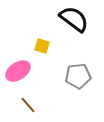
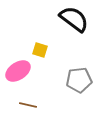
yellow square: moved 2 px left, 4 px down
gray pentagon: moved 1 px right, 4 px down
brown line: rotated 36 degrees counterclockwise
